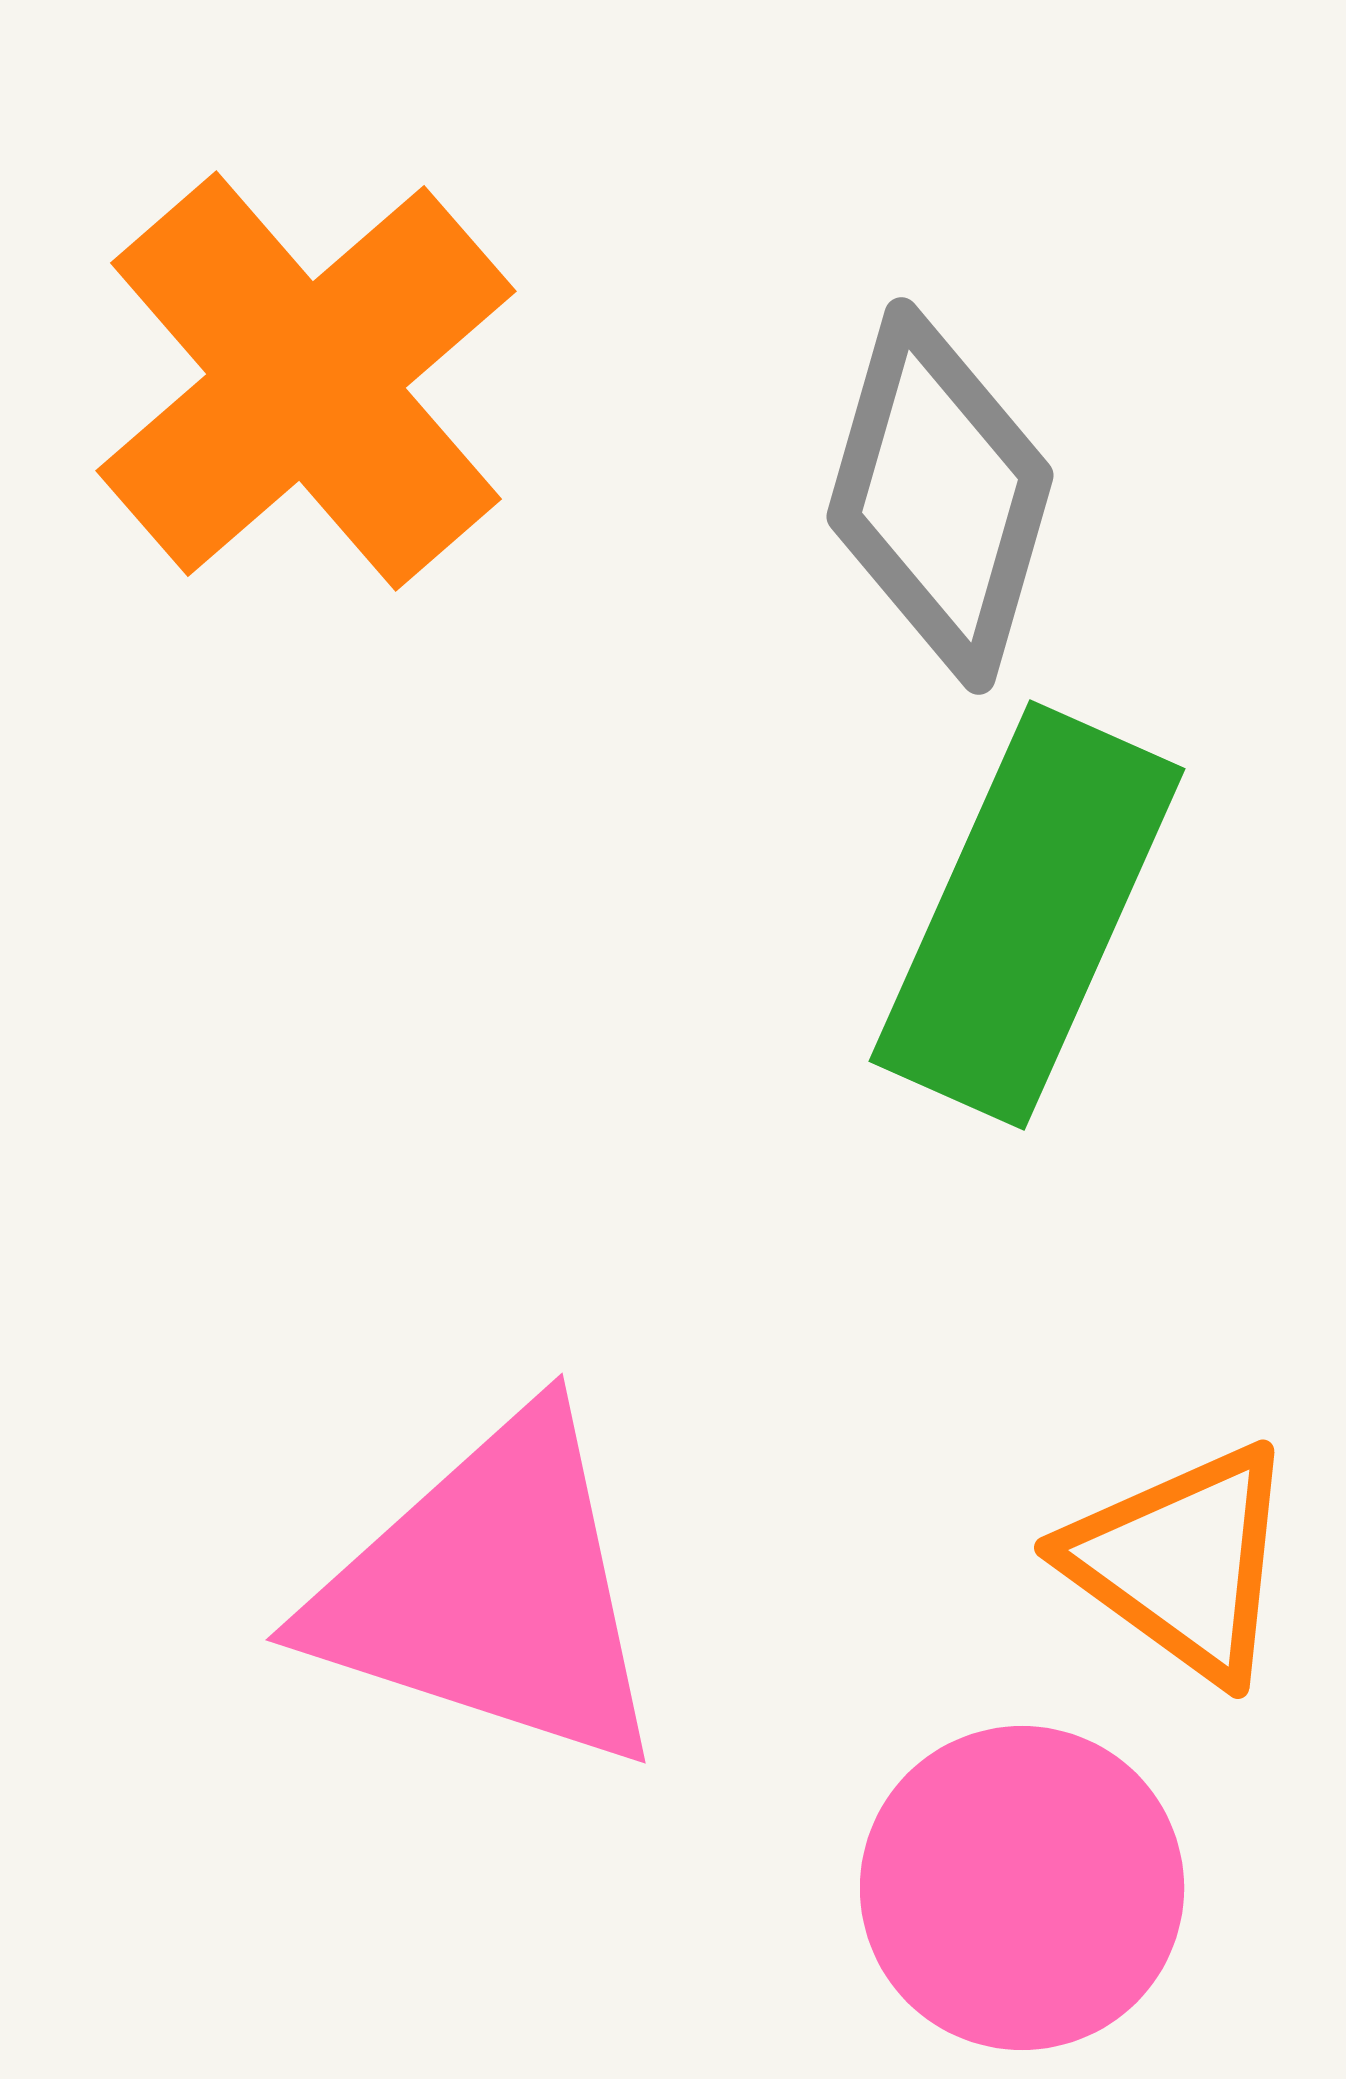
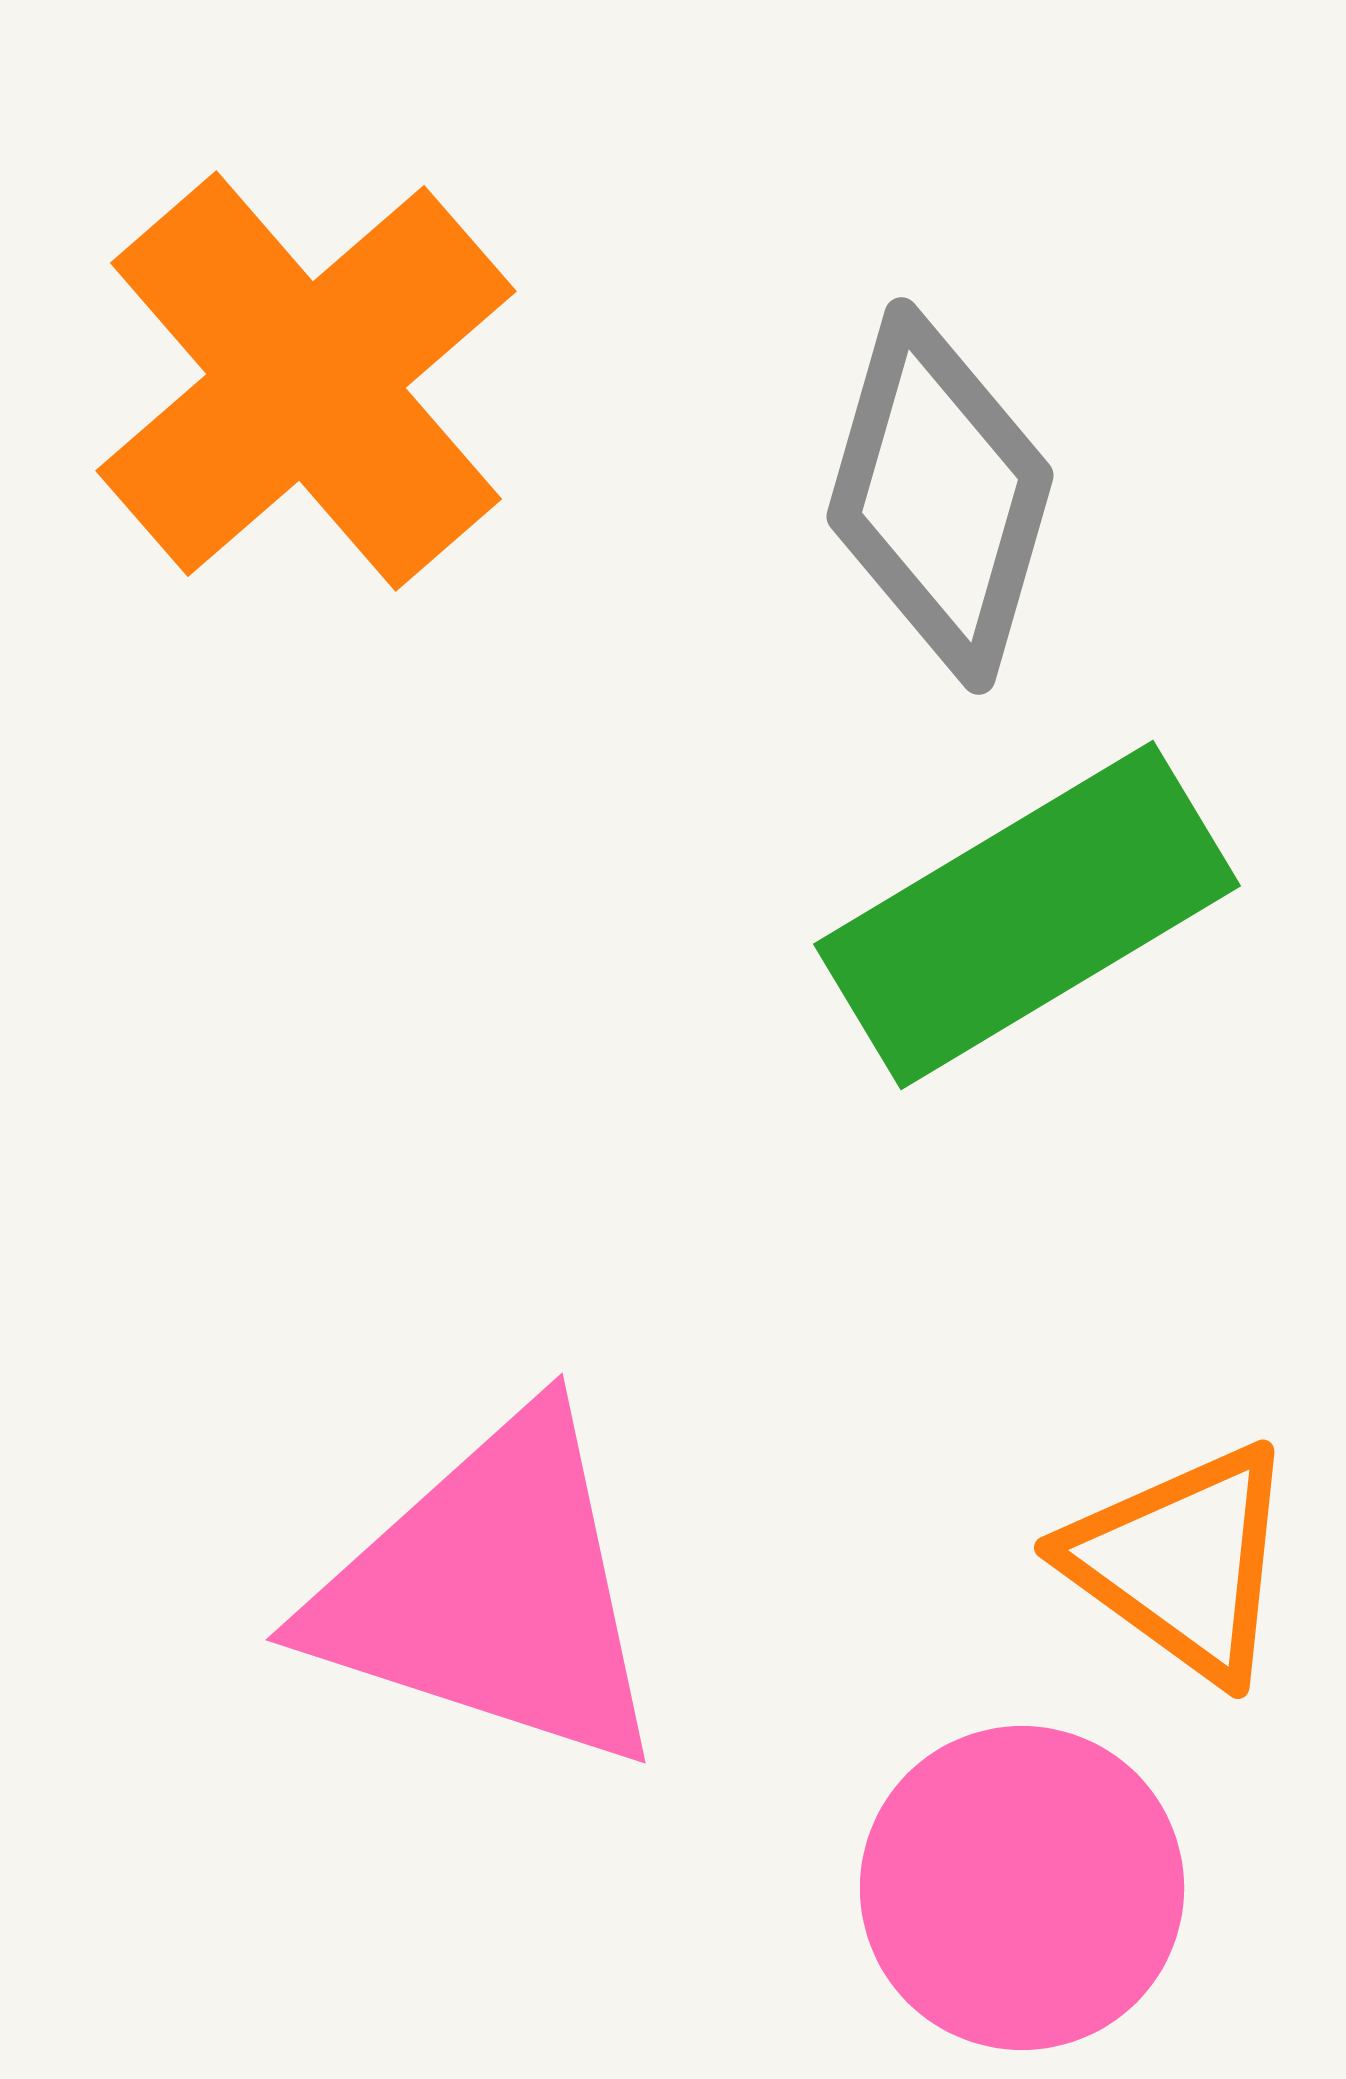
green rectangle: rotated 35 degrees clockwise
